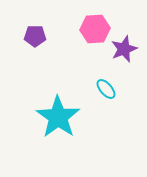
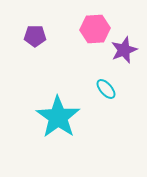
purple star: moved 1 px down
